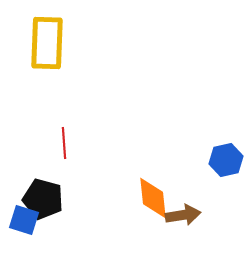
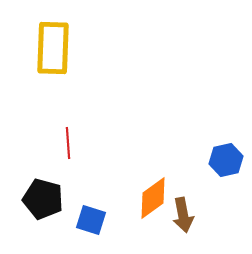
yellow rectangle: moved 6 px right, 5 px down
red line: moved 4 px right
orange diamond: rotated 60 degrees clockwise
brown arrow: rotated 88 degrees clockwise
blue square: moved 67 px right
